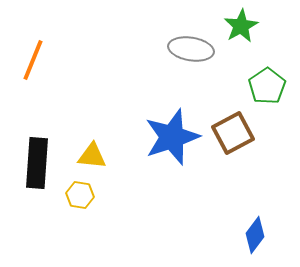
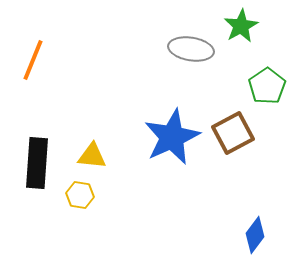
blue star: rotated 6 degrees counterclockwise
